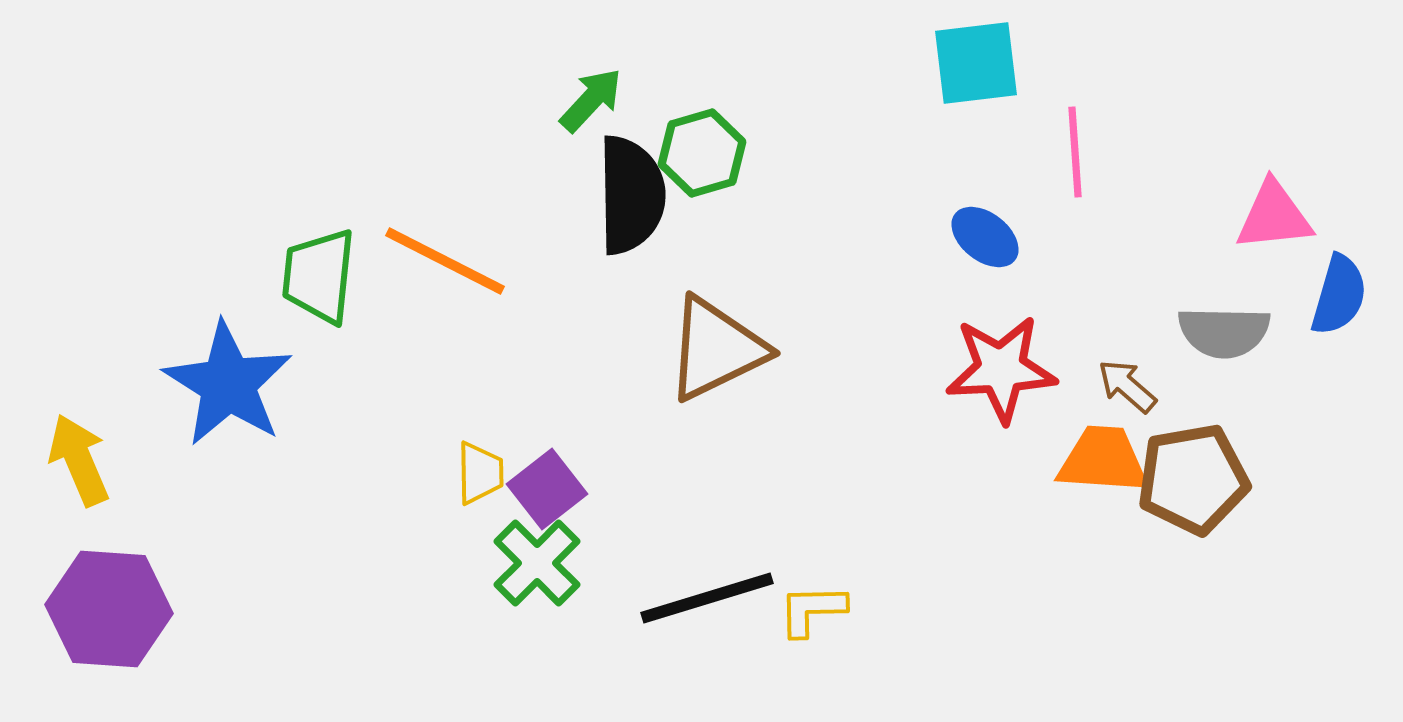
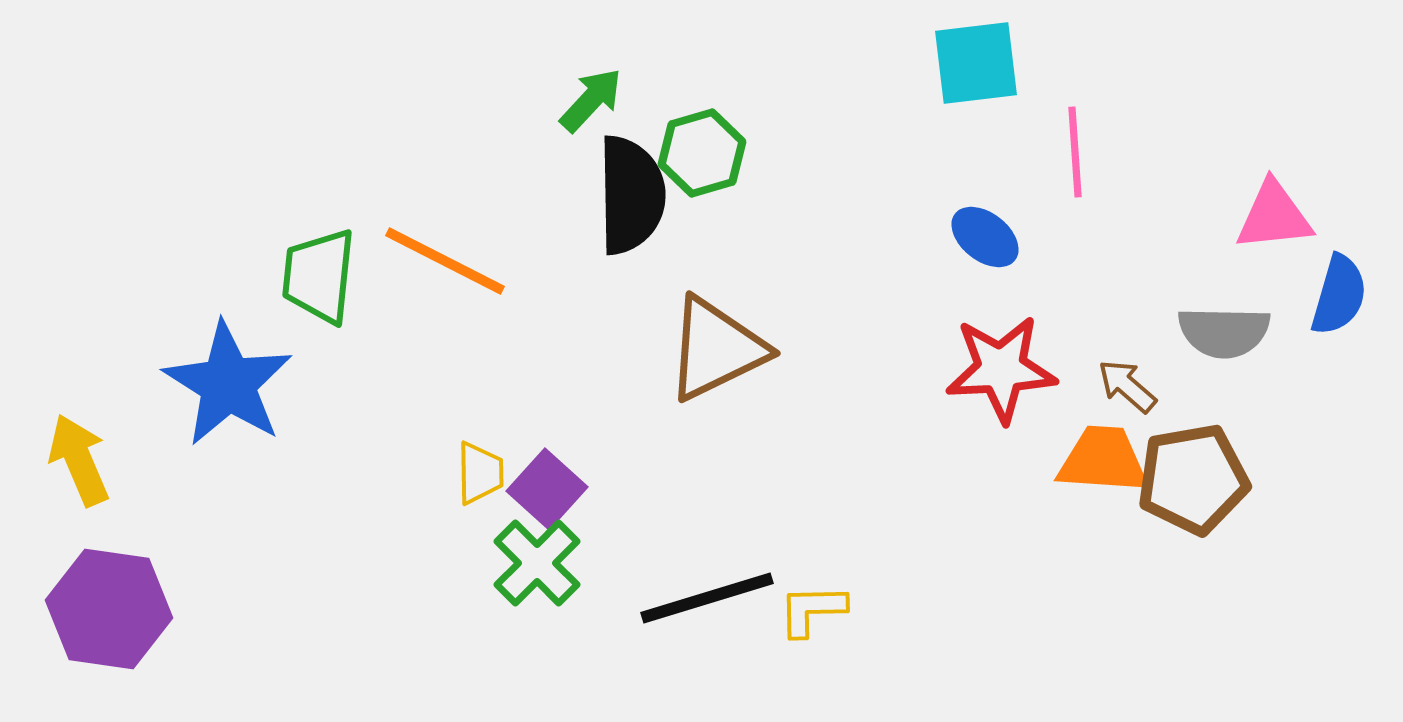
purple square: rotated 10 degrees counterclockwise
purple hexagon: rotated 4 degrees clockwise
